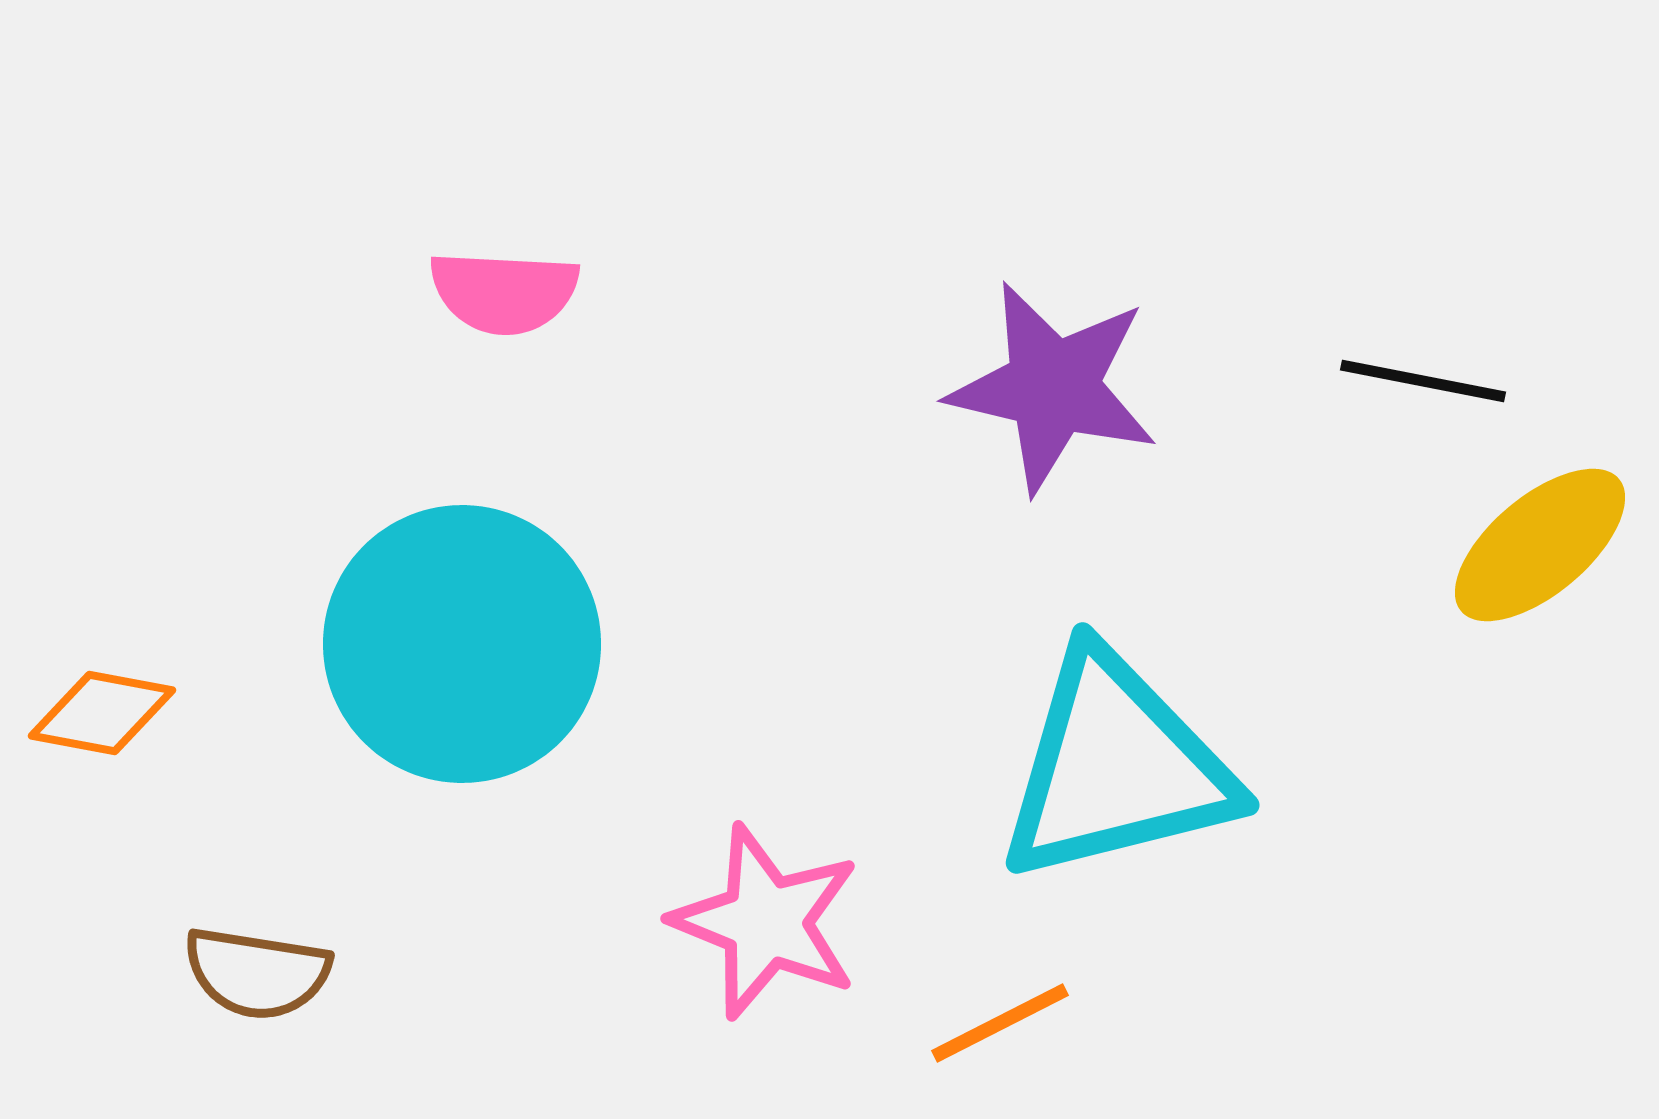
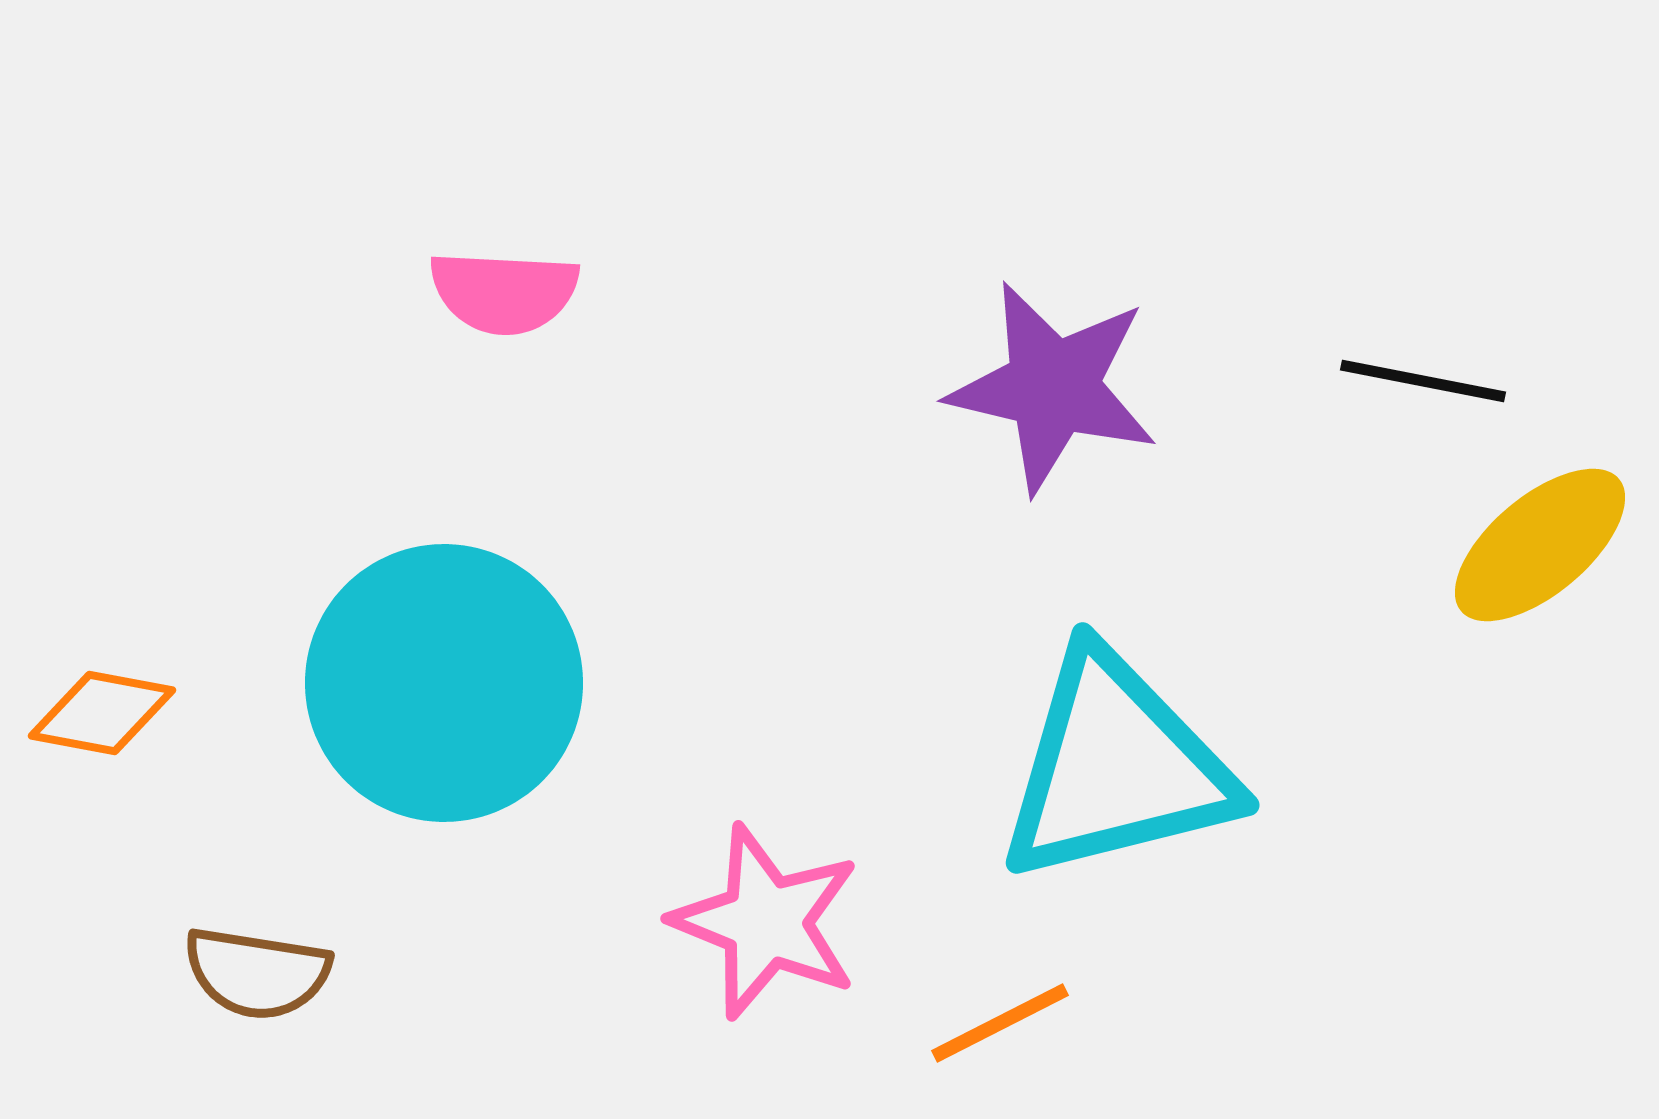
cyan circle: moved 18 px left, 39 px down
